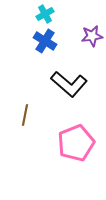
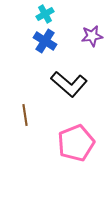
brown line: rotated 20 degrees counterclockwise
